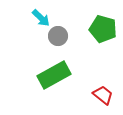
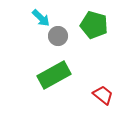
green pentagon: moved 9 px left, 4 px up
